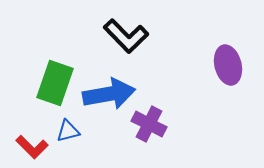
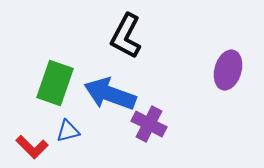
black L-shape: rotated 72 degrees clockwise
purple ellipse: moved 5 px down; rotated 30 degrees clockwise
blue arrow: moved 1 px right; rotated 150 degrees counterclockwise
